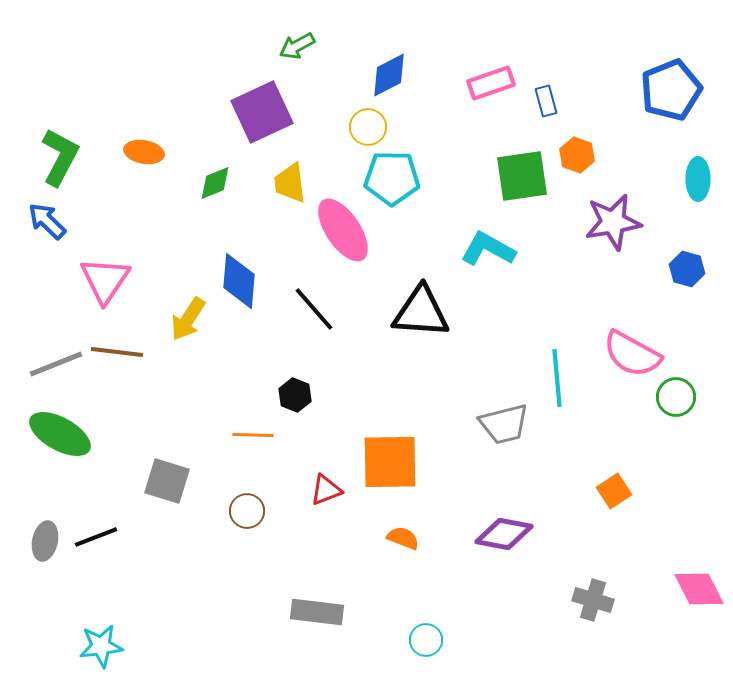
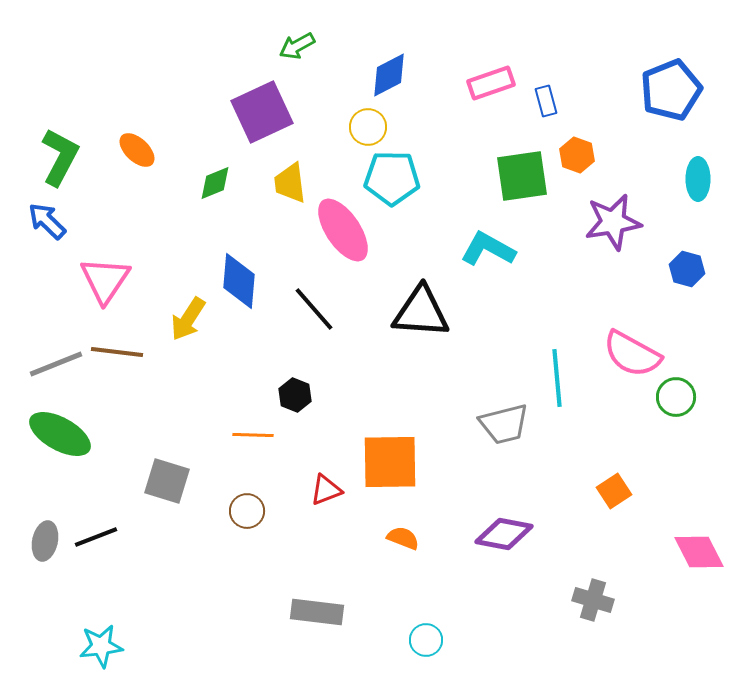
orange ellipse at (144, 152): moved 7 px left, 2 px up; rotated 33 degrees clockwise
pink diamond at (699, 589): moved 37 px up
